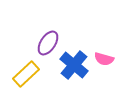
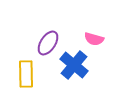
pink semicircle: moved 10 px left, 20 px up
yellow rectangle: rotated 48 degrees counterclockwise
